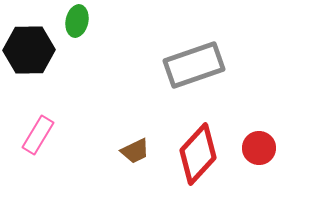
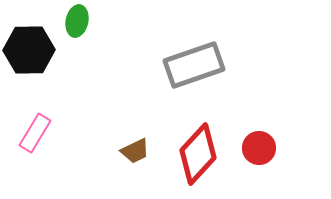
pink rectangle: moved 3 px left, 2 px up
